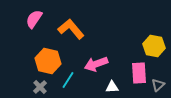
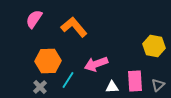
orange L-shape: moved 3 px right, 2 px up
orange hexagon: rotated 15 degrees counterclockwise
pink rectangle: moved 4 px left, 8 px down
